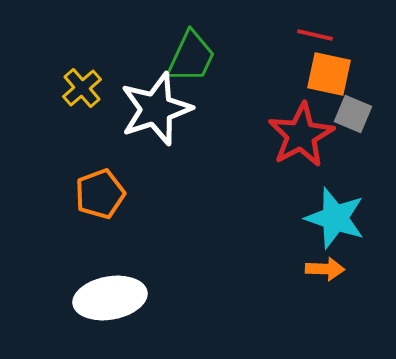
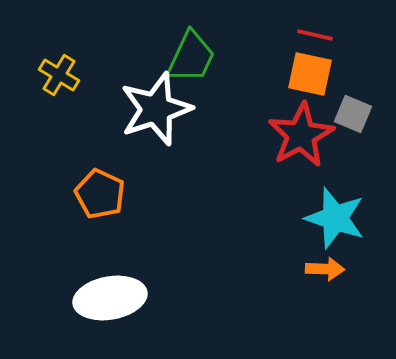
orange square: moved 19 px left
yellow cross: moved 23 px left, 13 px up; rotated 18 degrees counterclockwise
orange pentagon: rotated 27 degrees counterclockwise
